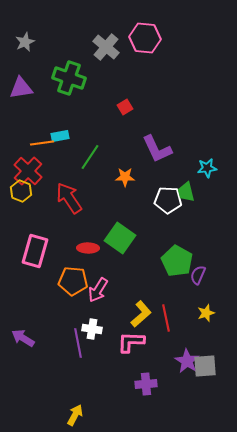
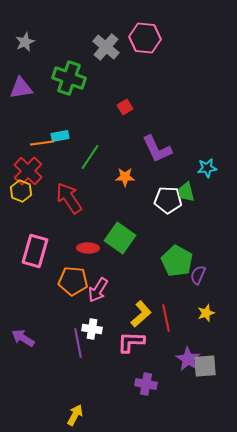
purple star: moved 1 px right, 2 px up
purple cross: rotated 15 degrees clockwise
